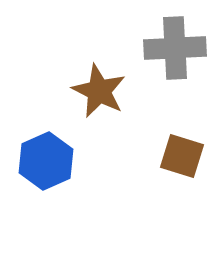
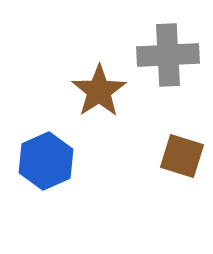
gray cross: moved 7 px left, 7 px down
brown star: rotated 12 degrees clockwise
